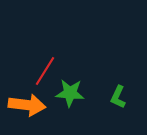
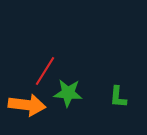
green star: moved 2 px left
green L-shape: rotated 20 degrees counterclockwise
